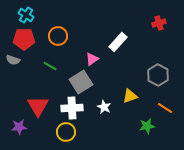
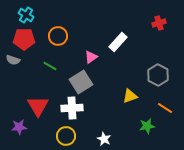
pink triangle: moved 1 px left, 2 px up
white star: moved 32 px down
yellow circle: moved 4 px down
